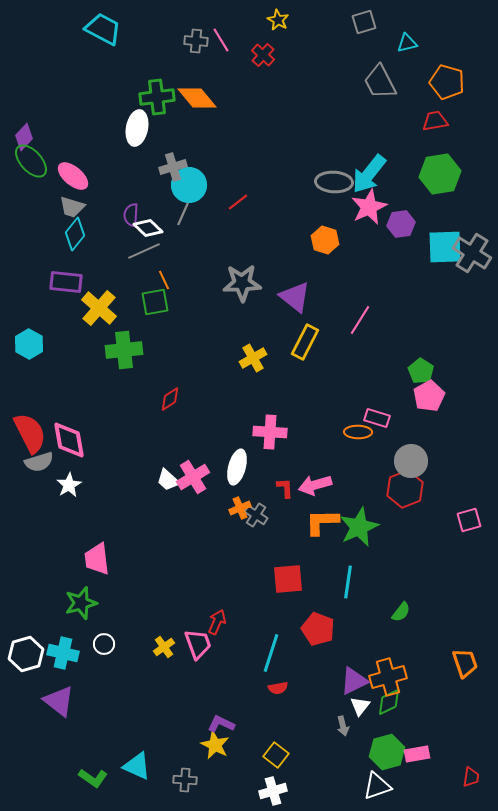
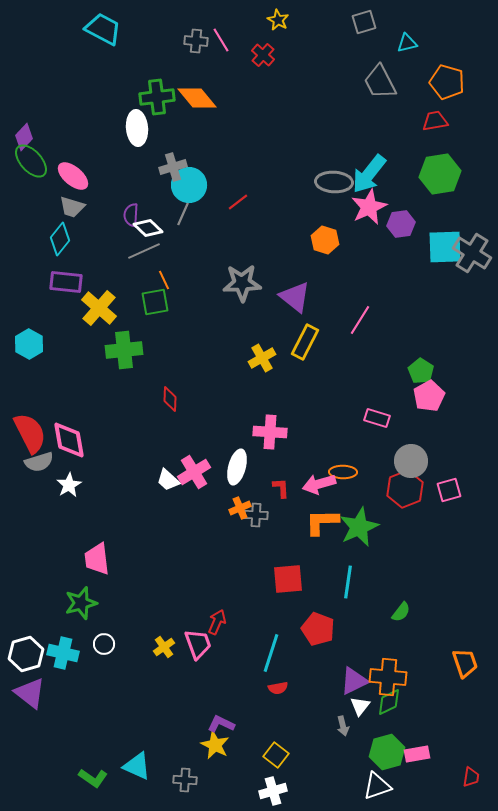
white ellipse at (137, 128): rotated 16 degrees counterclockwise
cyan diamond at (75, 234): moved 15 px left, 5 px down
yellow cross at (253, 358): moved 9 px right
red diamond at (170, 399): rotated 55 degrees counterclockwise
orange ellipse at (358, 432): moved 15 px left, 40 px down
pink cross at (193, 477): moved 1 px right, 5 px up
pink arrow at (315, 485): moved 4 px right, 1 px up
red L-shape at (285, 488): moved 4 px left
gray cross at (256, 515): rotated 30 degrees counterclockwise
pink square at (469, 520): moved 20 px left, 30 px up
orange cross at (388, 677): rotated 21 degrees clockwise
purple triangle at (59, 701): moved 29 px left, 8 px up
